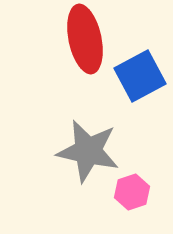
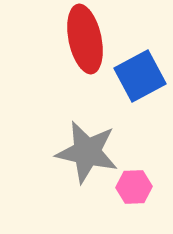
gray star: moved 1 px left, 1 px down
pink hexagon: moved 2 px right, 5 px up; rotated 16 degrees clockwise
